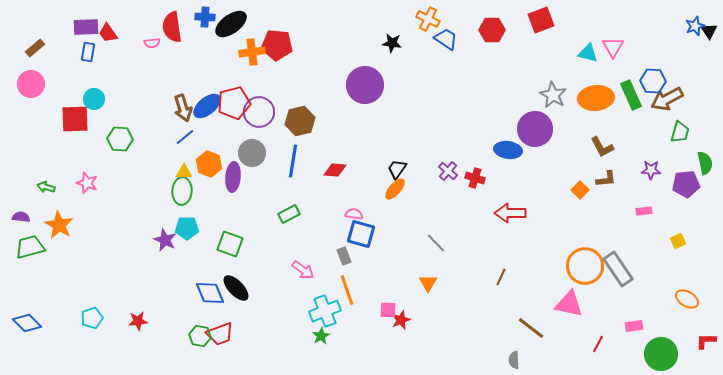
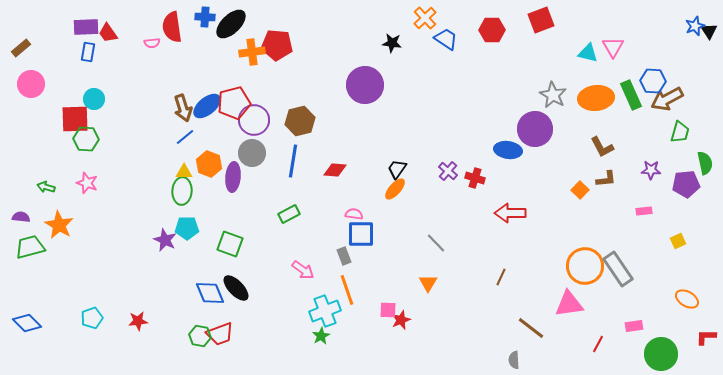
orange cross at (428, 19): moved 3 px left, 1 px up; rotated 20 degrees clockwise
black ellipse at (231, 24): rotated 8 degrees counterclockwise
brown rectangle at (35, 48): moved 14 px left
purple circle at (259, 112): moved 5 px left, 8 px down
green hexagon at (120, 139): moved 34 px left
blue square at (361, 234): rotated 16 degrees counterclockwise
pink triangle at (569, 304): rotated 20 degrees counterclockwise
red L-shape at (706, 341): moved 4 px up
